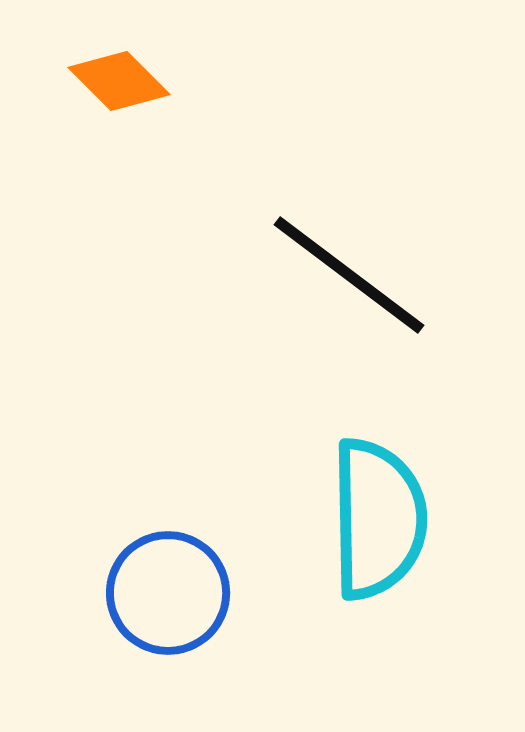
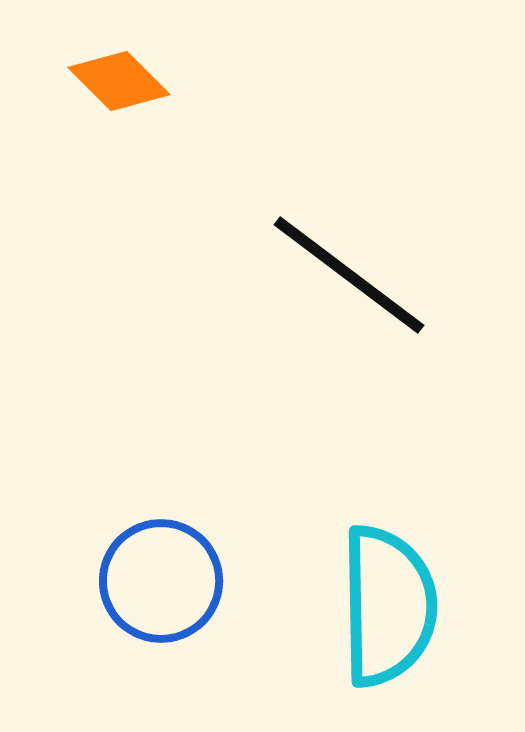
cyan semicircle: moved 10 px right, 87 px down
blue circle: moved 7 px left, 12 px up
